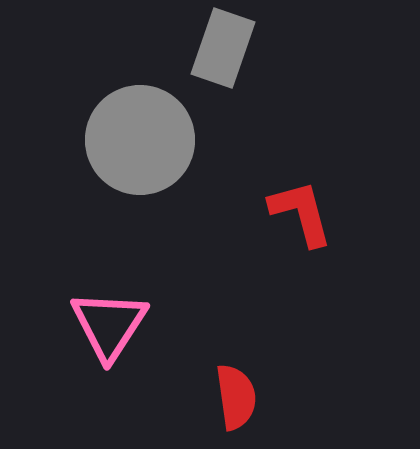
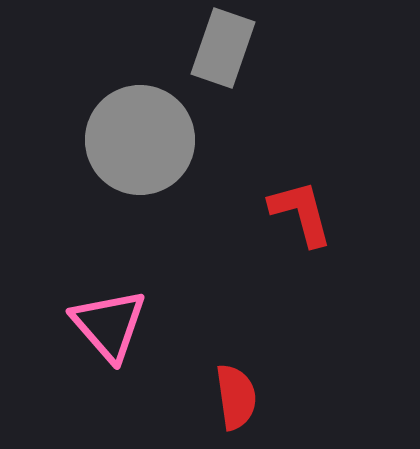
pink triangle: rotated 14 degrees counterclockwise
